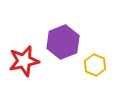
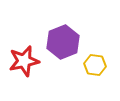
yellow hexagon: rotated 15 degrees counterclockwise
